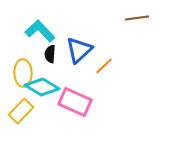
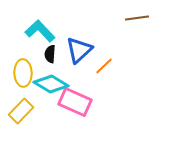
cyan diamond: moved 9 px right, 3 px up
